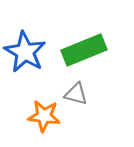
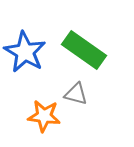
green rectangle: rotated 57 degrees clockwise
